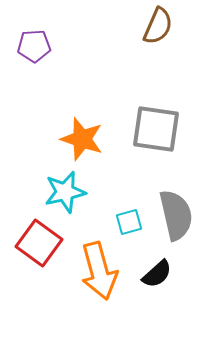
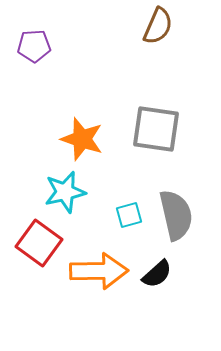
cyan square: moved 7 px up
orange arrow: rotated 76 degrees counterclockwise
